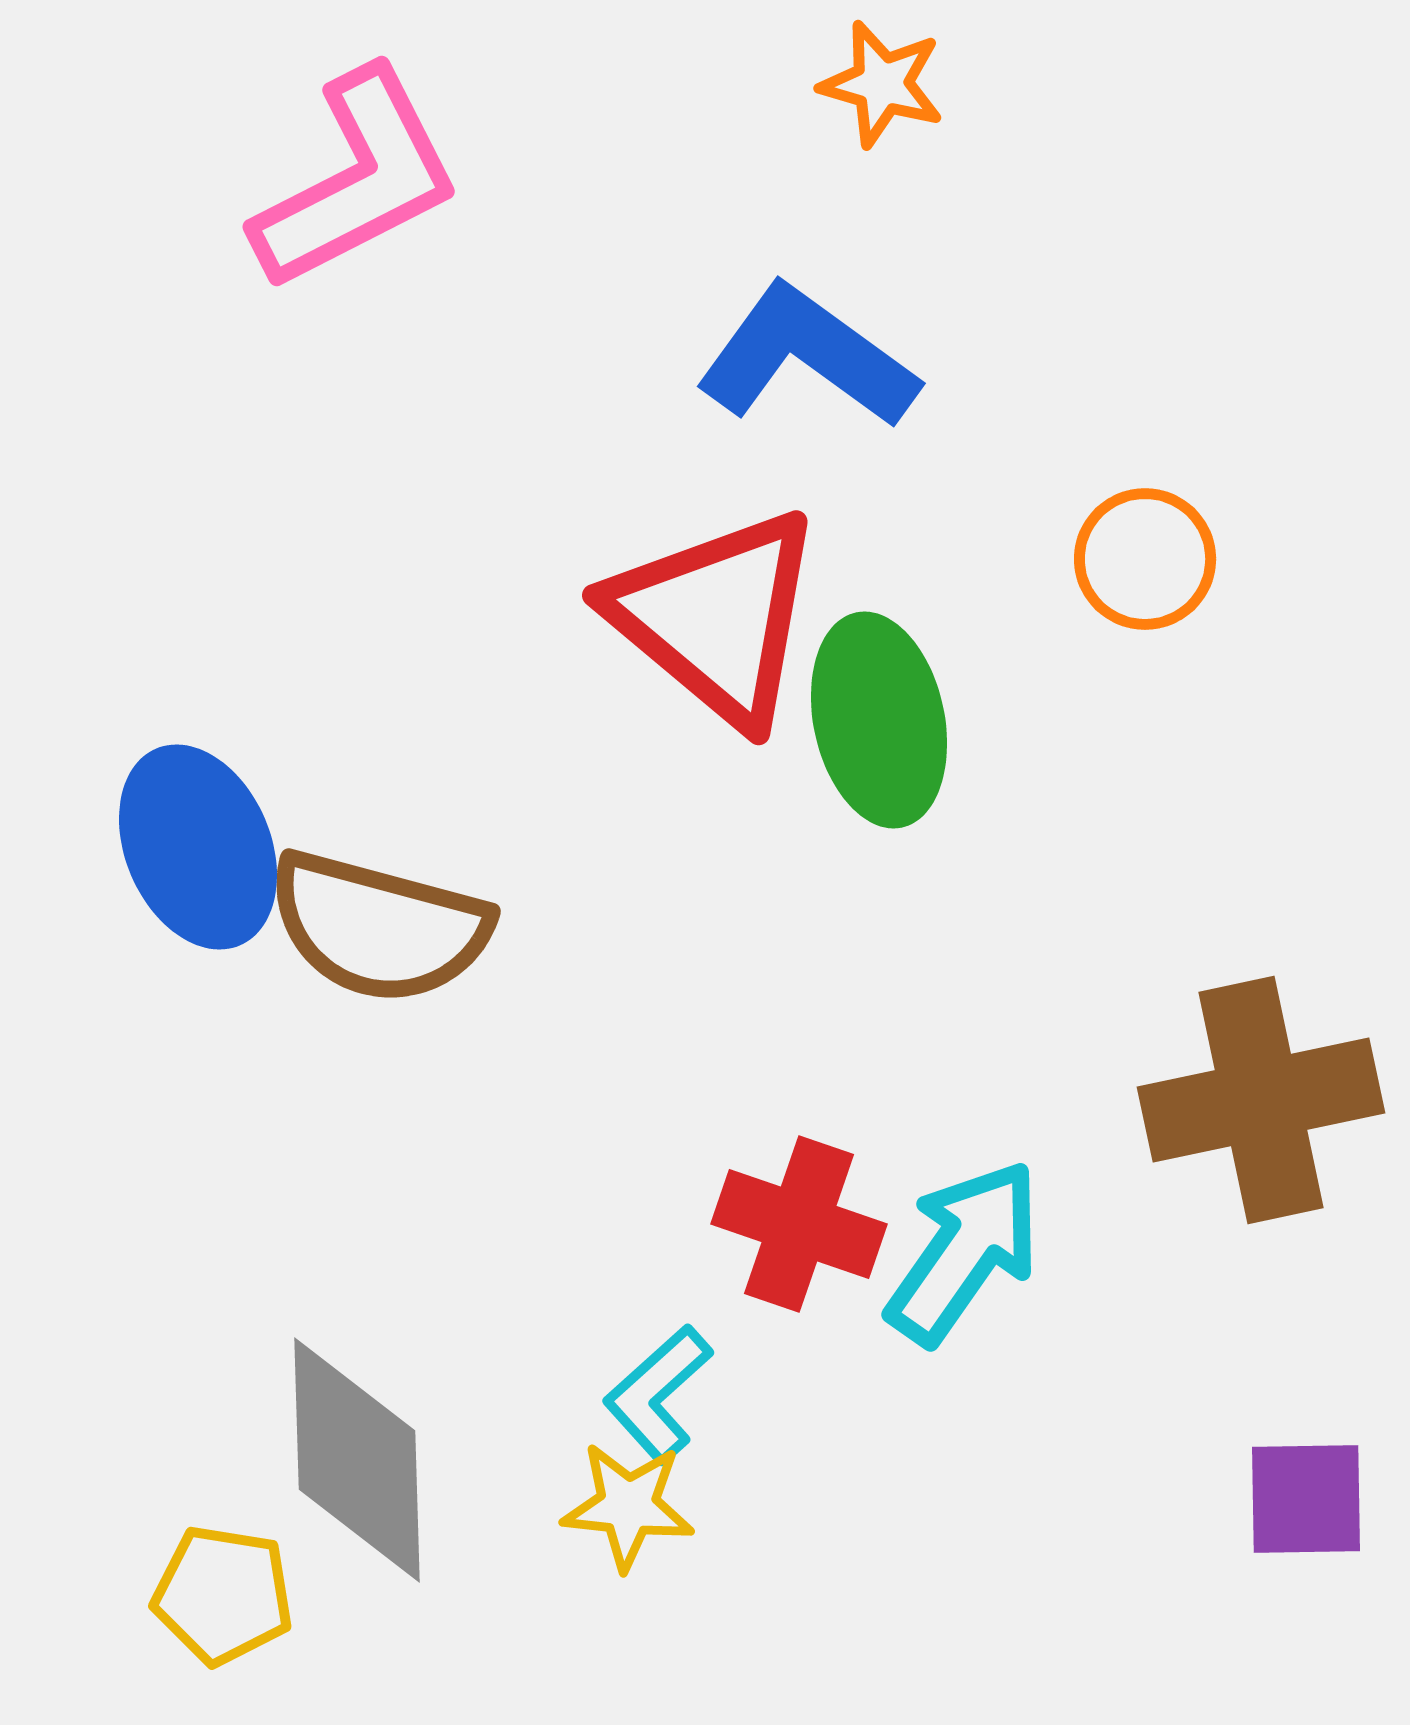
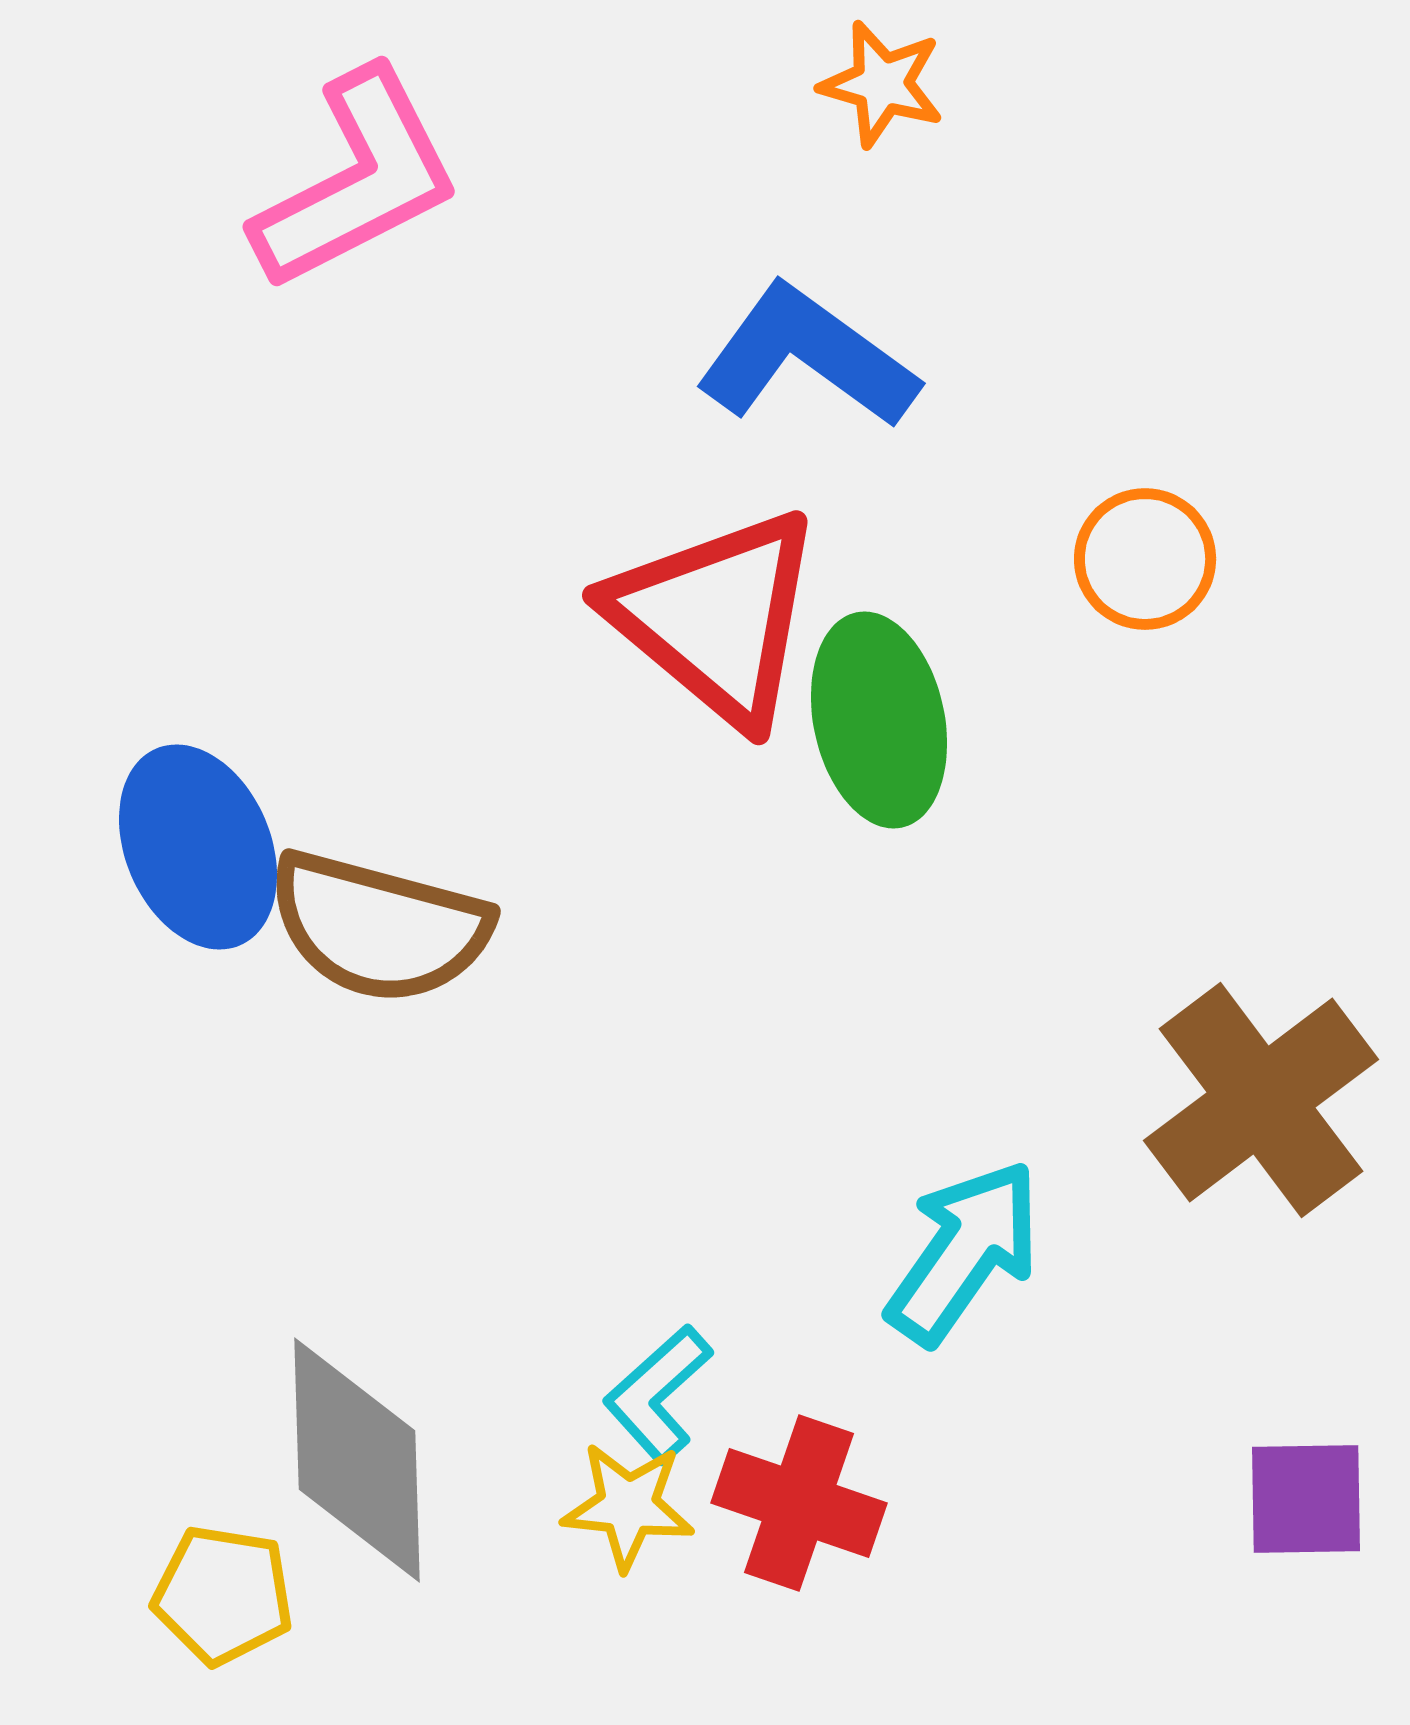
brown cross: rotated 25 degrees counterclockwise
red cross: moved 279 px down
